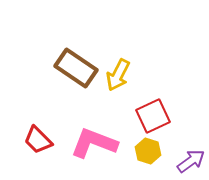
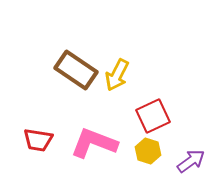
brown rectangle: moved 2 px down
yellow arrow: moved 1 px left
red trapezoid: rotated 36 degrees counterclockwise
